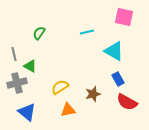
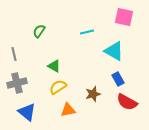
green semicircle: moved 2 px up
green triangle: moved 24 px right
yellow semicircle: moved 2 px left
